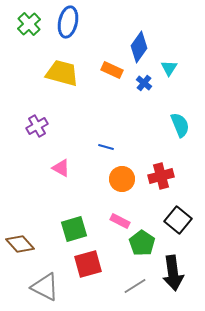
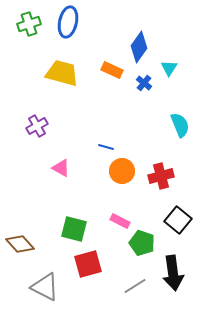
green cross: rotated 25 degrees clockwise
orange circle: moved 8 px up
green square: rotated 32 degrees clockwise
green pentagon: rotated 15 degrees counterclockwise
